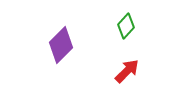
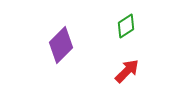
green diamond: rotated 15 degrees clockwise
